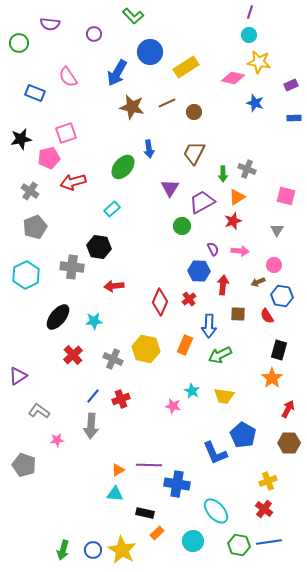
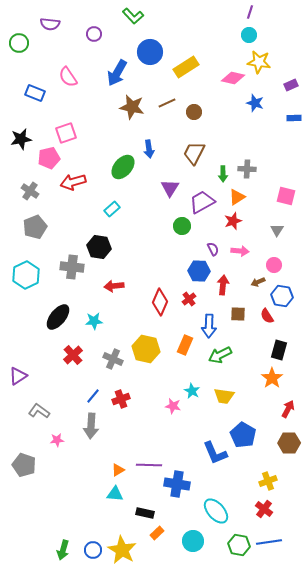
gray cross at (247, 169): rotated 18 degrees counterclockwise
